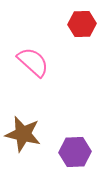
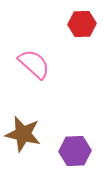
pink semicircle: moved 1 px right, 2 px down
purple hexagon: moved 1 px up
